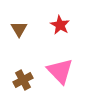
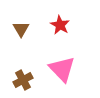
brown triangle: moved 2 px right
pink triangle: moved 2 px right, 2 px up
